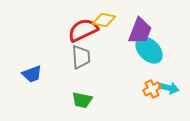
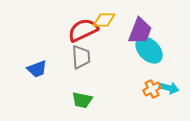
yellow diamond: rotated 10 degrees counterclockwise
blue trapezoid: moved 5 px right, 5 px up
